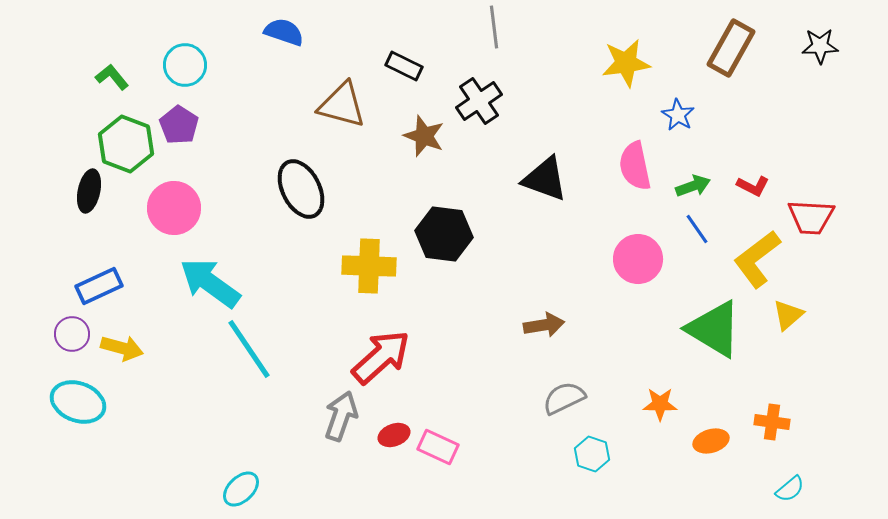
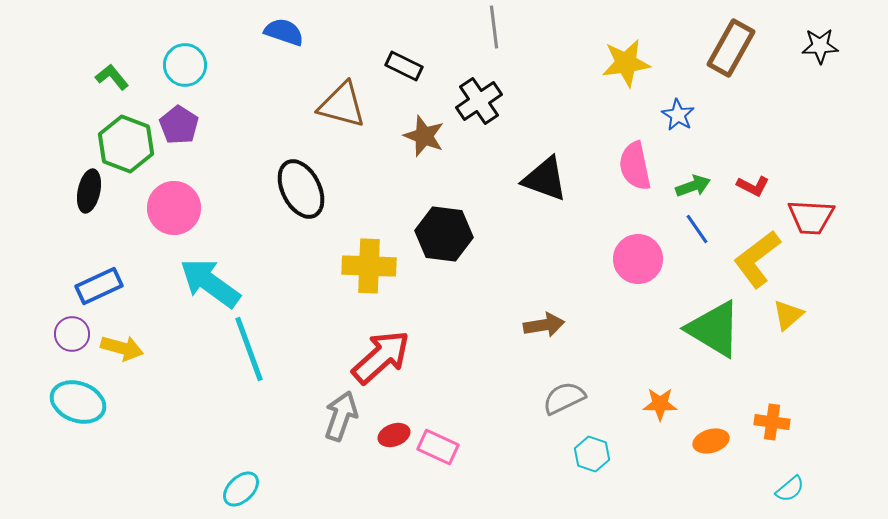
cyan line at (249, 349): rotated 14 degrees clockwise
